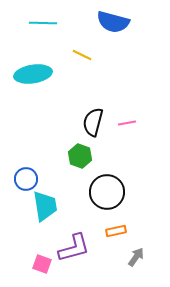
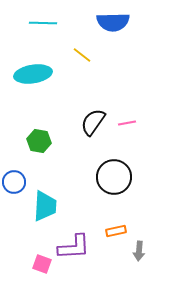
blue semicircle: rotated 16 degrees counterclockwise
yellow line: rotated 12 degrees clockwise
black semicircle: rotated 20 degrees clockwise
green hexagon: moved 41 px left, 15 px up; rotated 10 degrees counterclockwise
blue circle: moved 12 px left, 3 px down
black circle: moved 7 px right, 15 px up
cyan trapezoid: rotated 12 degrees clockwise
purple L-shape: moved 1 px up; rotated 12 degrees clockwise
gray arrow: moved 3 px right, 6 px up; rotated 150 degrees clockwise
